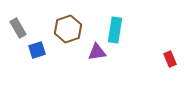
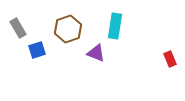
cyan rectangle: moved 4 px up
purple triangle: moved 1 px left, 1 px down; rotated 30 degrees clockwise
